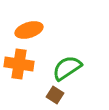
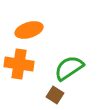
green semicircle: moved 2 px right
